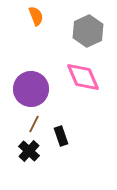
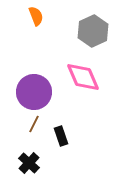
gray hexagon: moved 5 px right
purple circle: moved 3 px right, 3 px down
black cross: moved 12 px down
